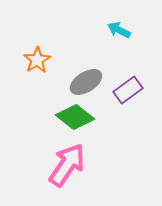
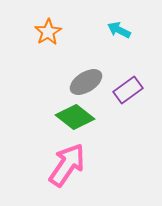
orange star: moved 11 px right, 28 px up
